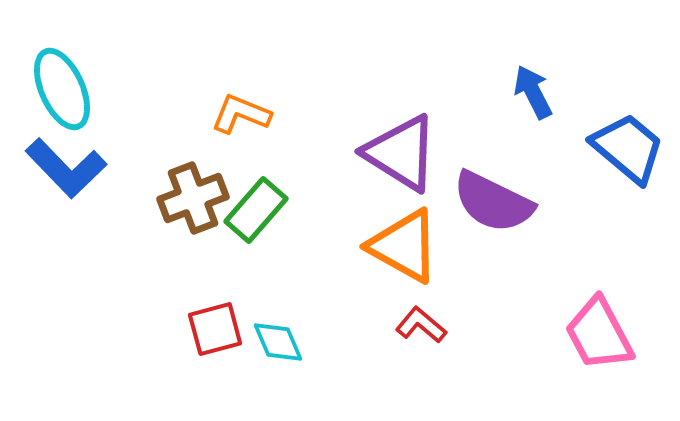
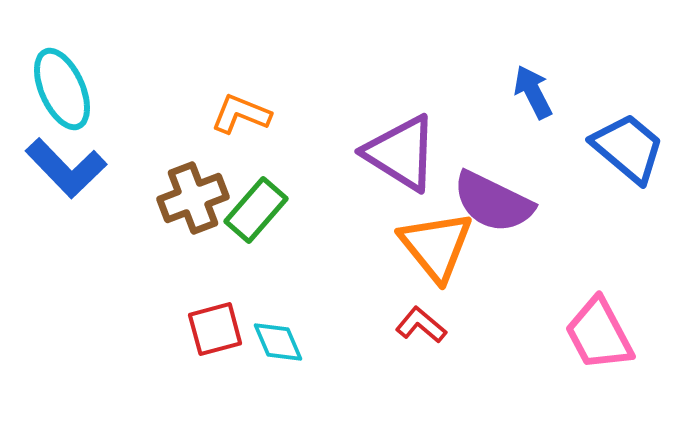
orange triangle: moved 32 px right; rotated 22 degrees clockwise
